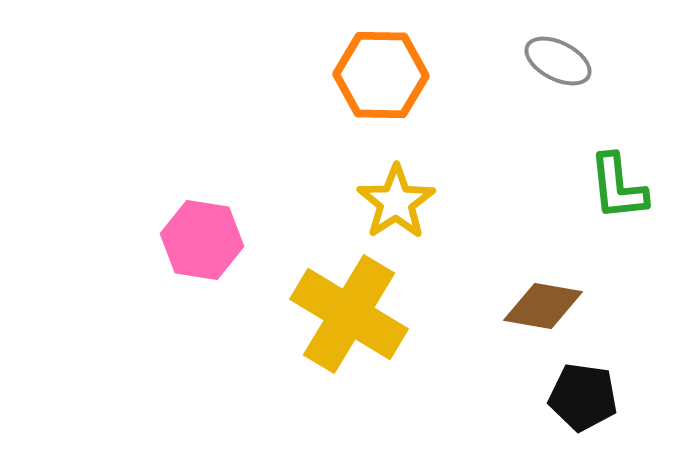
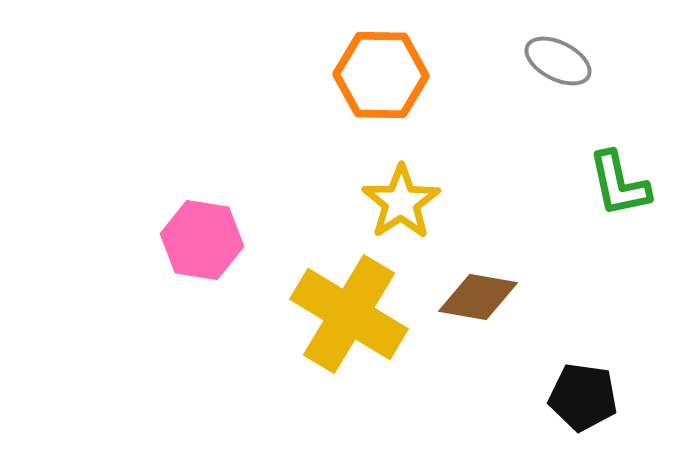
green L-shape: moved 1 px right, 3 px up; rotated 6 degrees counterclockwise
yellow star: moved 5 px right
brown diamond: moved 65 px left, 9 px up
